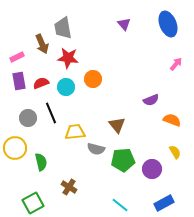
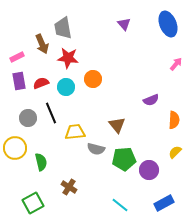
orange semicircle: moved 2 px right; rotated 72 degrees clockwise
yellow semicircle: rotated 104 degrees counterclockwise
green pentagon: moved 1 px right, 1 px up
purple circle: moved 3 px left, 1 px down
